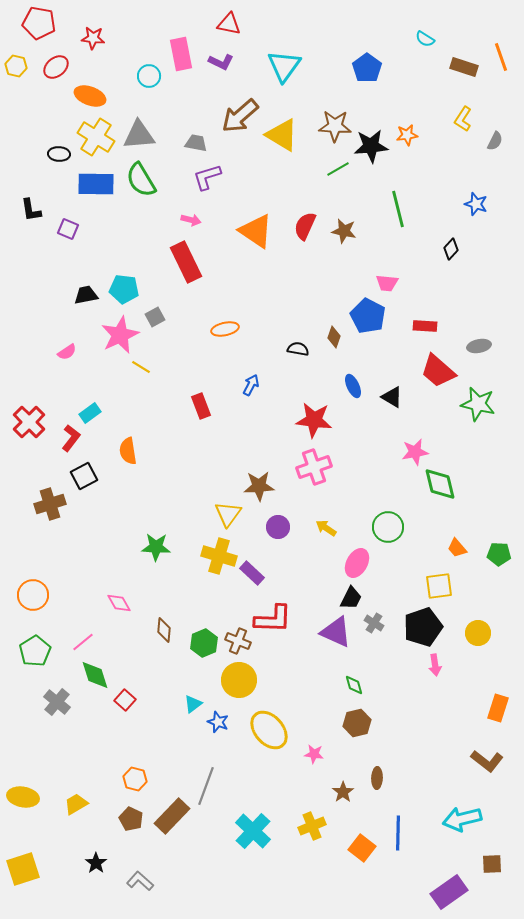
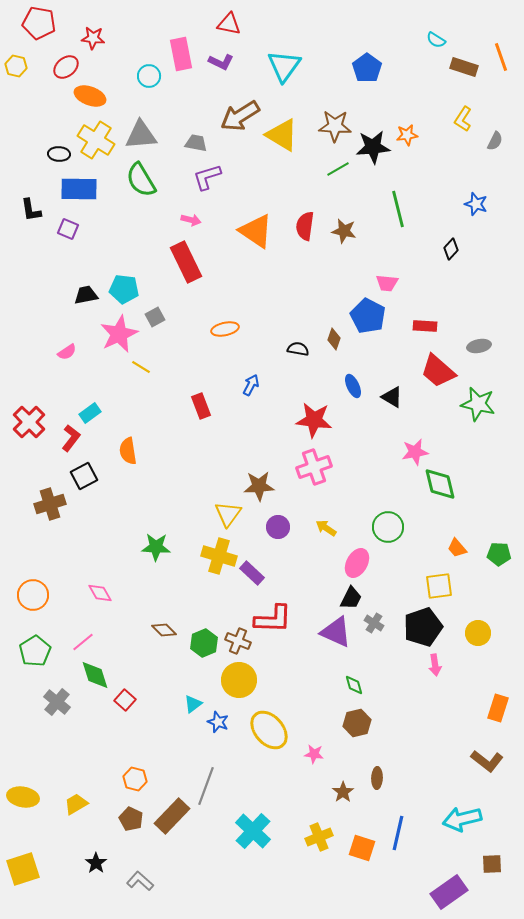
cyan semicircle at (425, 39): moved 11 px right, 1 px down
red ellipse at (56, 67): moved 10 px right
brown arrow at (240, 116): rotated 9 degrees clockwise
gray triangle at (139, 135): moved 2 px right
yellow cross at (96, 137): moved 3 px down
black star at (371, 146): moved 2 px right, 1 px down
blue rectangle at (96, 184): moved 17 px left, 5 px down
red semicircle at (305, 226): rotated 16 degrees counterclockwise
pink star at (120, 335): moved 1 px left, 1 px up
brown diamond at (334, 337): moved 2 px down
pink diamond at (119, 603): moved 19 px left, 10 px up
brown diamond at (164, 630): rotated 50 degrees counterclockwise
yellow cross at (312, 826): moved 7 px right, 11 px down
blue line at (398, 833): rotated 12 degrees clockwise
orange square at (362, 848): rotated 20 degrees counterclockwise
